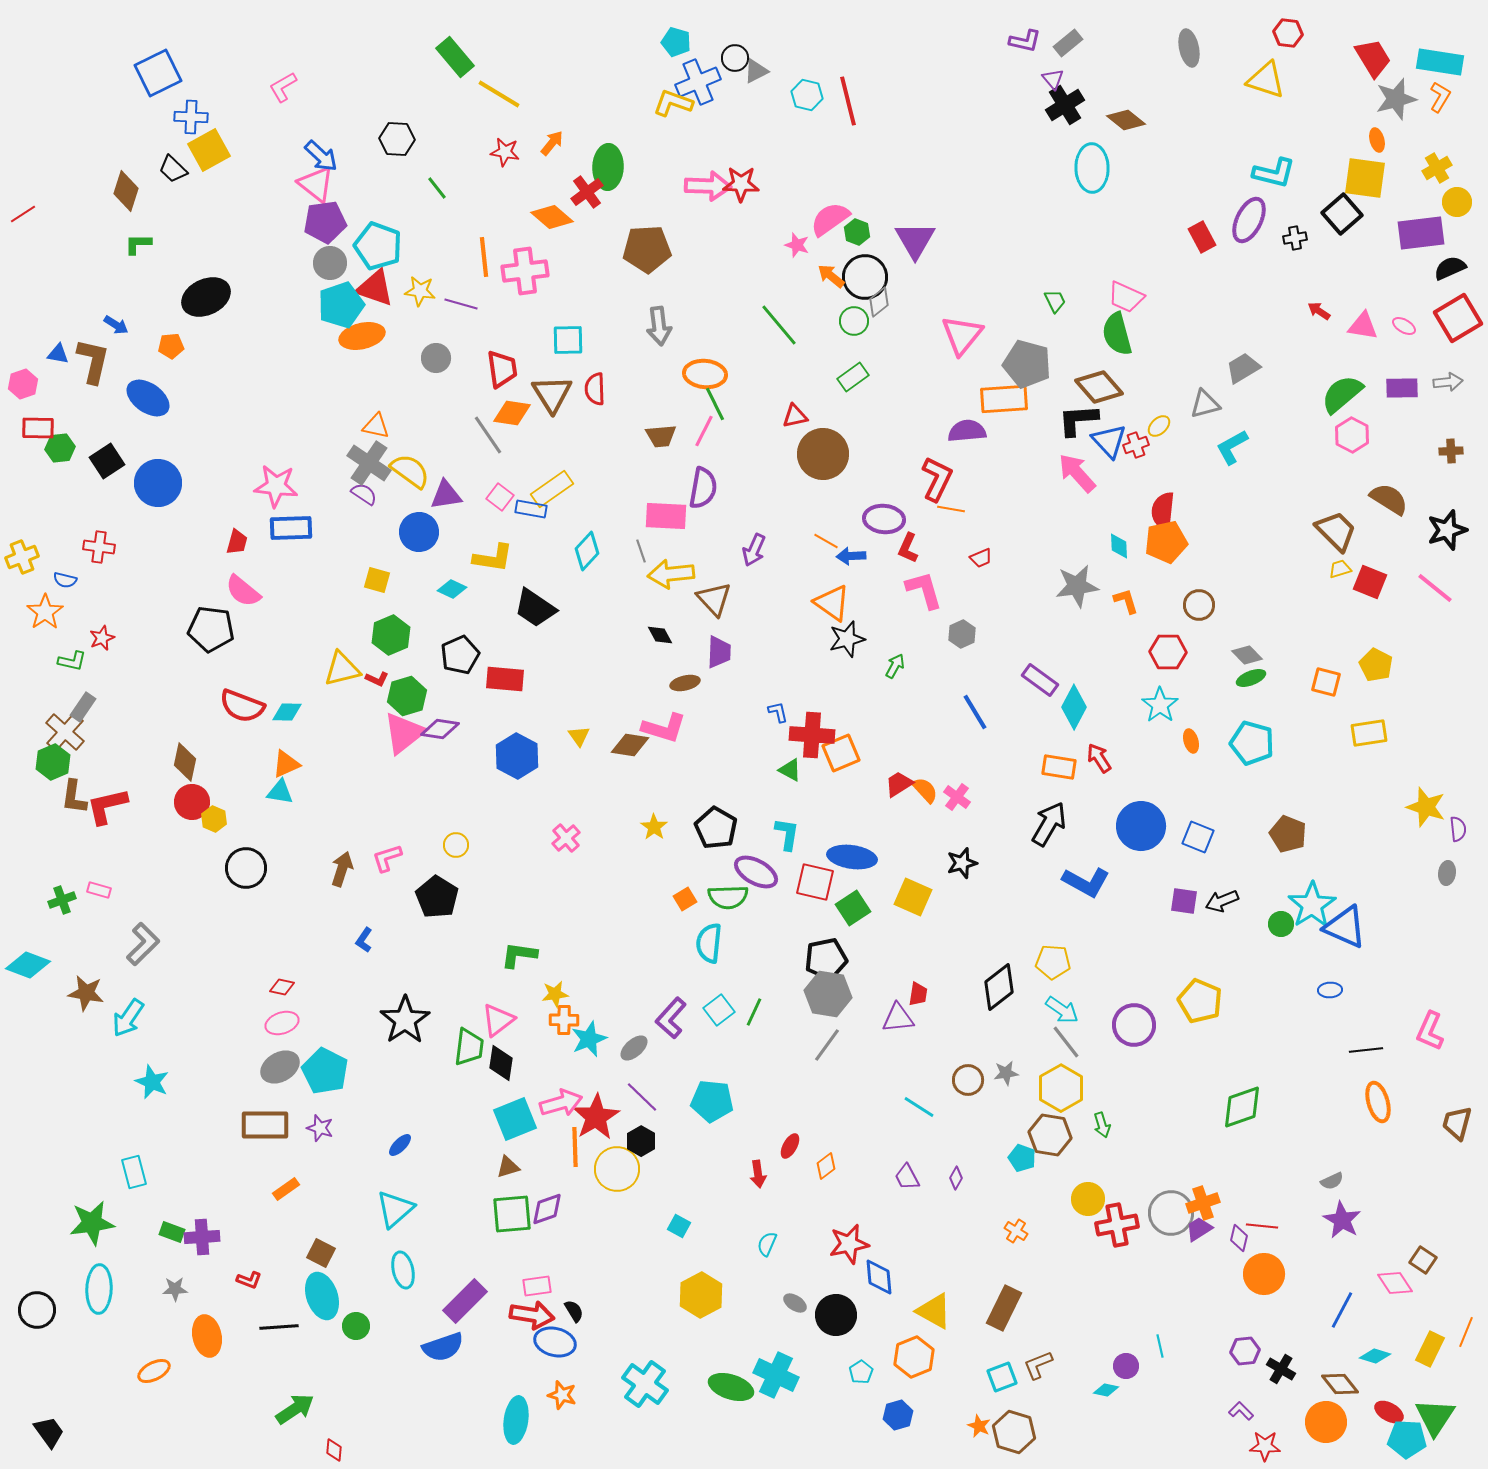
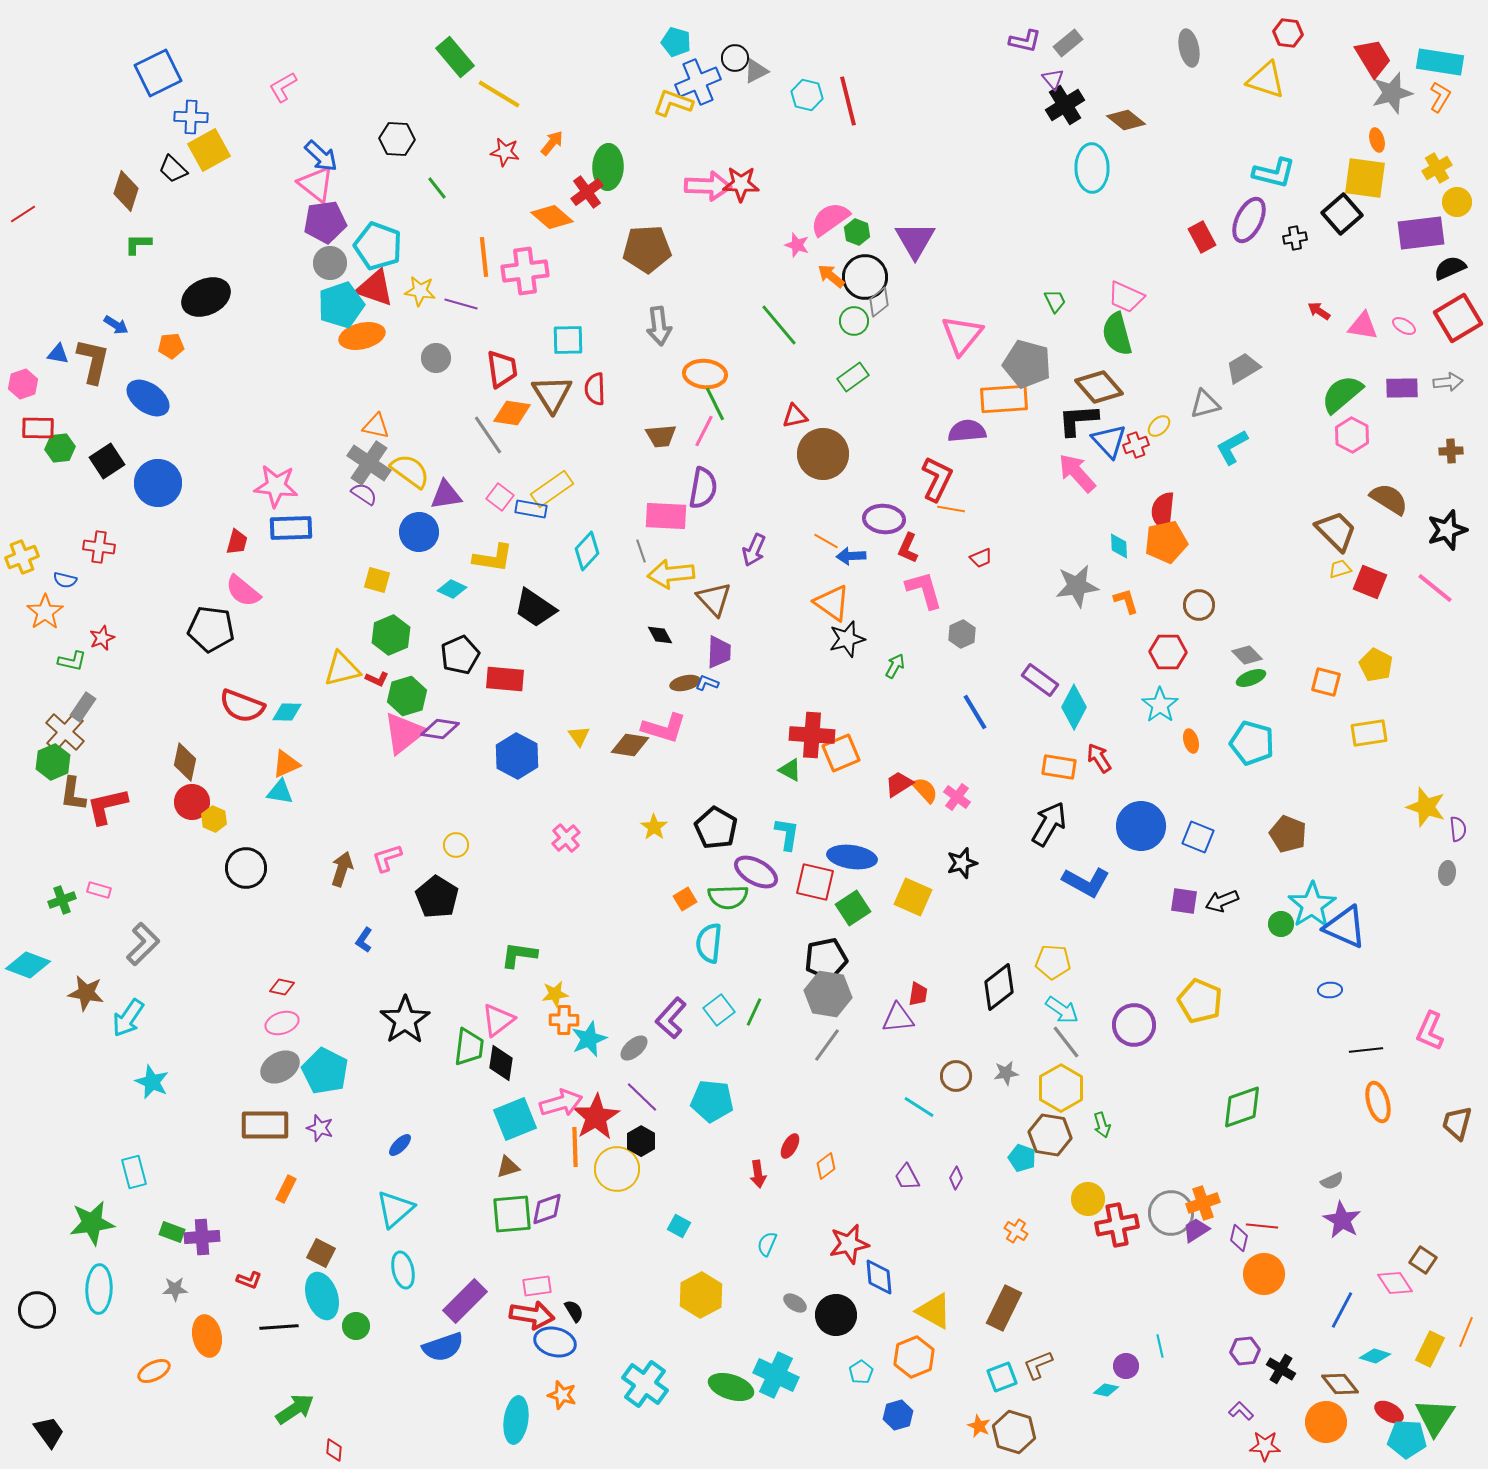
gray star at (1396, 99): moved 4 px left, 6 px up
blue L-shape at (778, 712): moved 71 px left, 29 px up; rotated 55 degrees counterclockwise
brown L-shape at (74, 797): moved 1 px left, 3 px up
brown circle at (968, 1080): moved 12 px left, 4 px up
orange rectangle at (286, 1189): rotated 28 degrees counterclockwise
purple trapezoid at (1199, 1229): moved 3 px left, 1 px down
